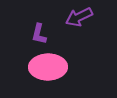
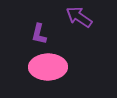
purple arrow: rotated 60 degrees clockwise
